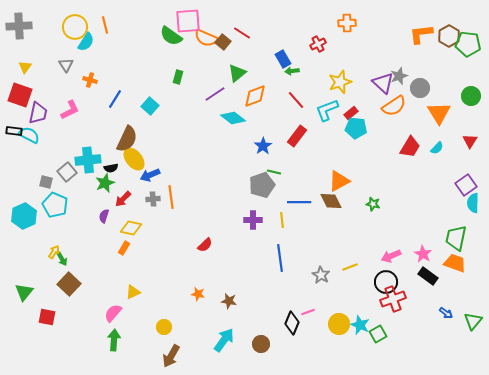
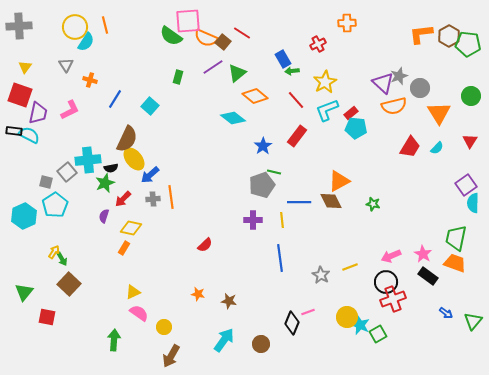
yellow star at (340, 82): moved 15 px left; rotated 10 degrees counterclockwise
purple line at (215, 94): moved 2 px left, 27 px up
orange diamond at (255, 96): rotated 60 degrees clockwise
orange semicircle at (394, 106): rotated 20 degrees clockwise
blue arrow at (150, 175): rotated 18 degrees counterclockwise
cyan pentagon at (55, 205): rotated 15 degrees clockwise
pink semicircle at (113, 313): moved 26 px right; rotated 84 degrees clockwise
yellow circle at (339, 324): moved 8 px right, 7 px up
